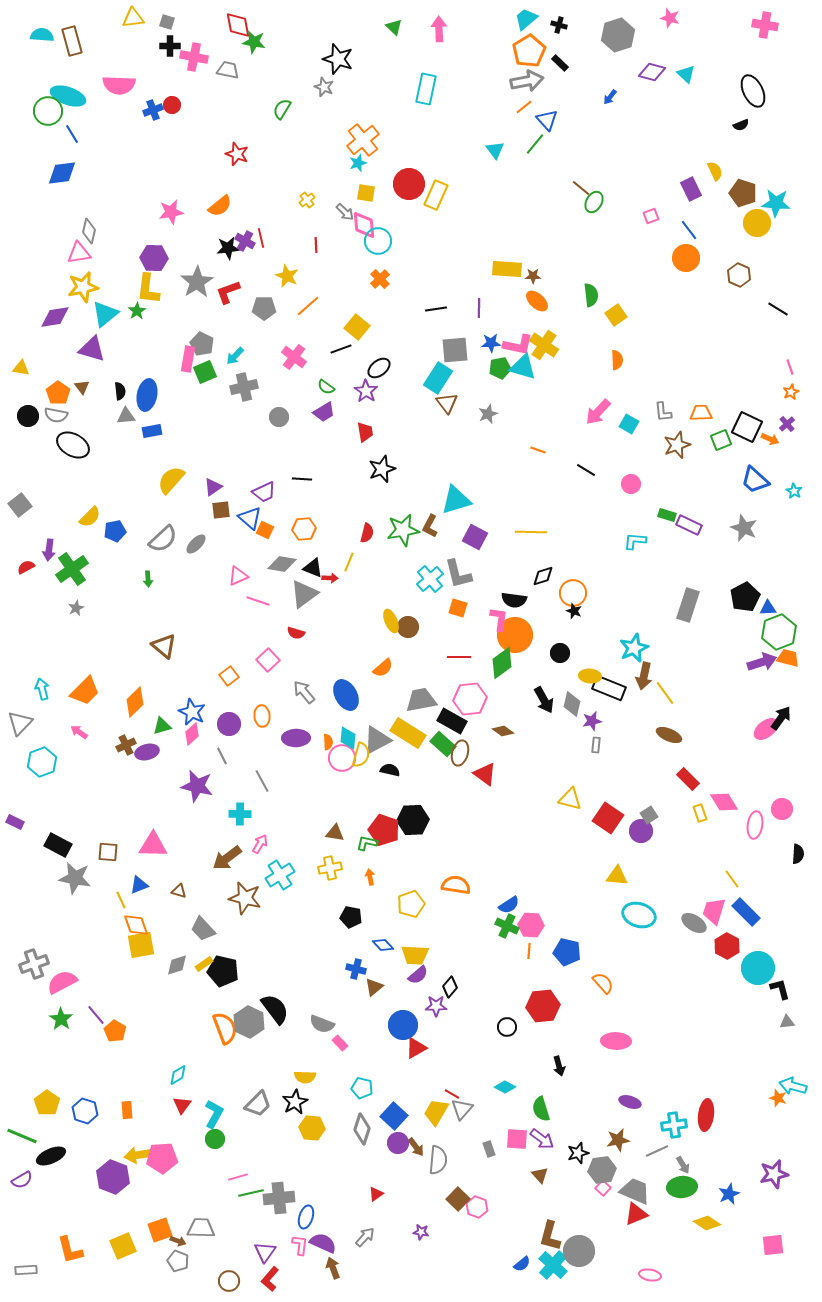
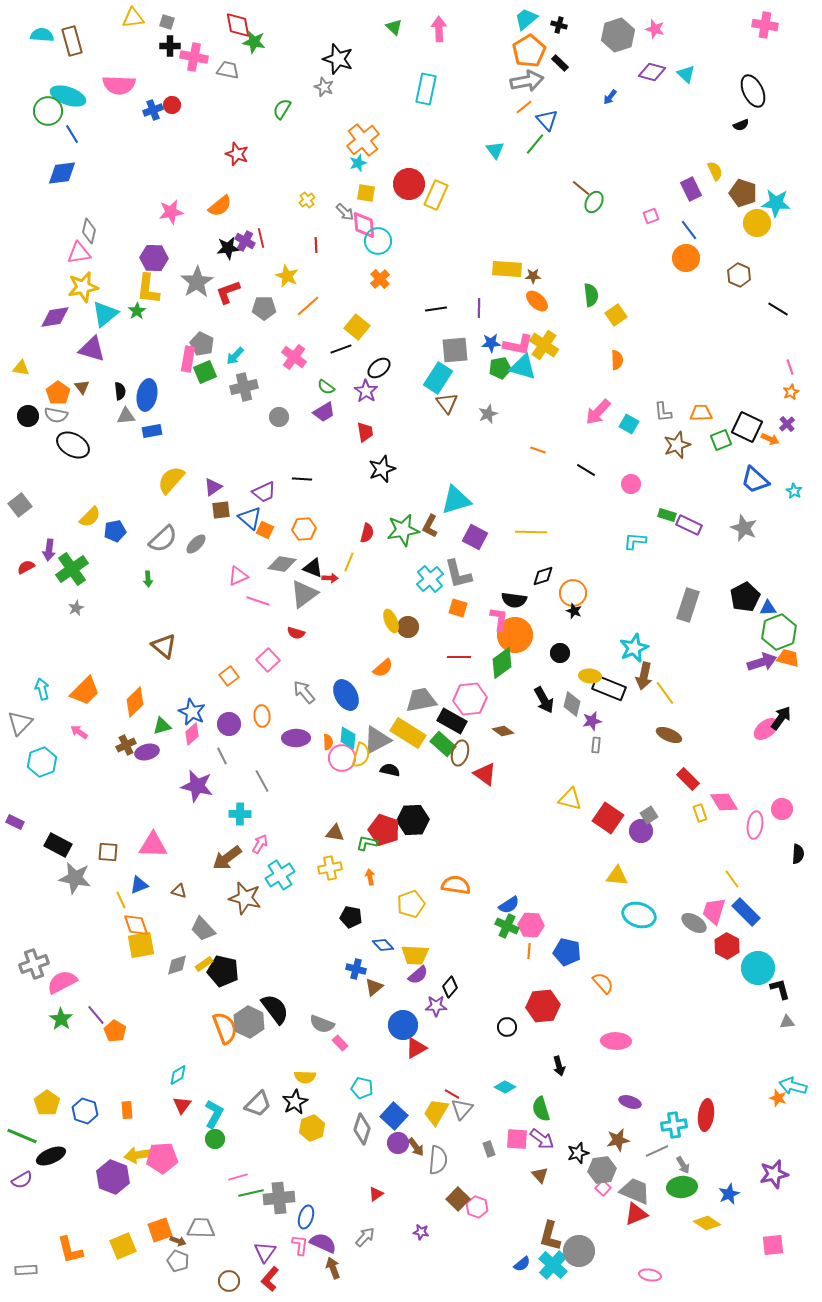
pink star at (670, 18): moved 15 px left, 11 px down
yellow hexagon at (312, 1128): rotated 25 degrees counterclockwise
